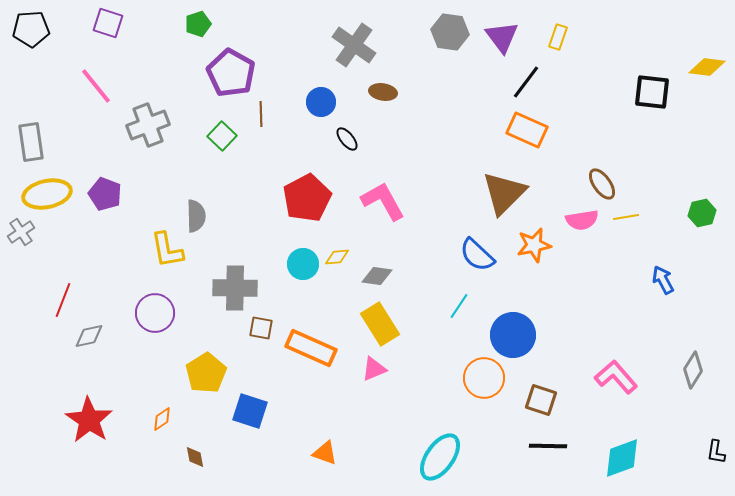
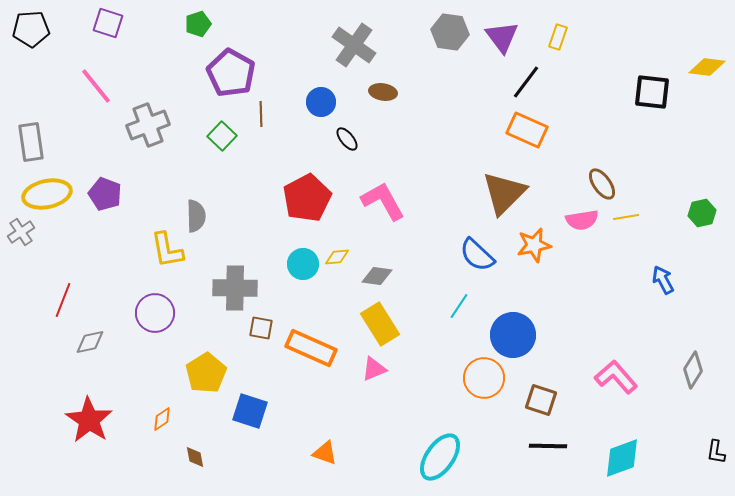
gray diamond at (89, 336): moved 1 px right, 6 px down
